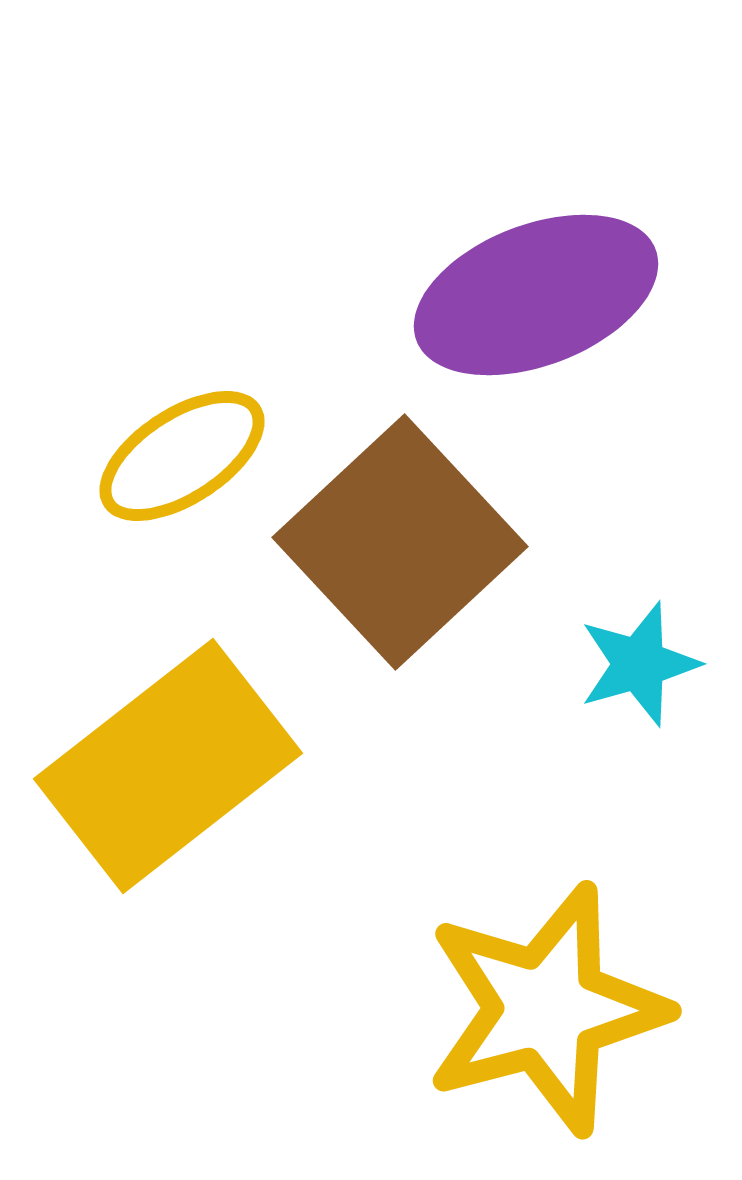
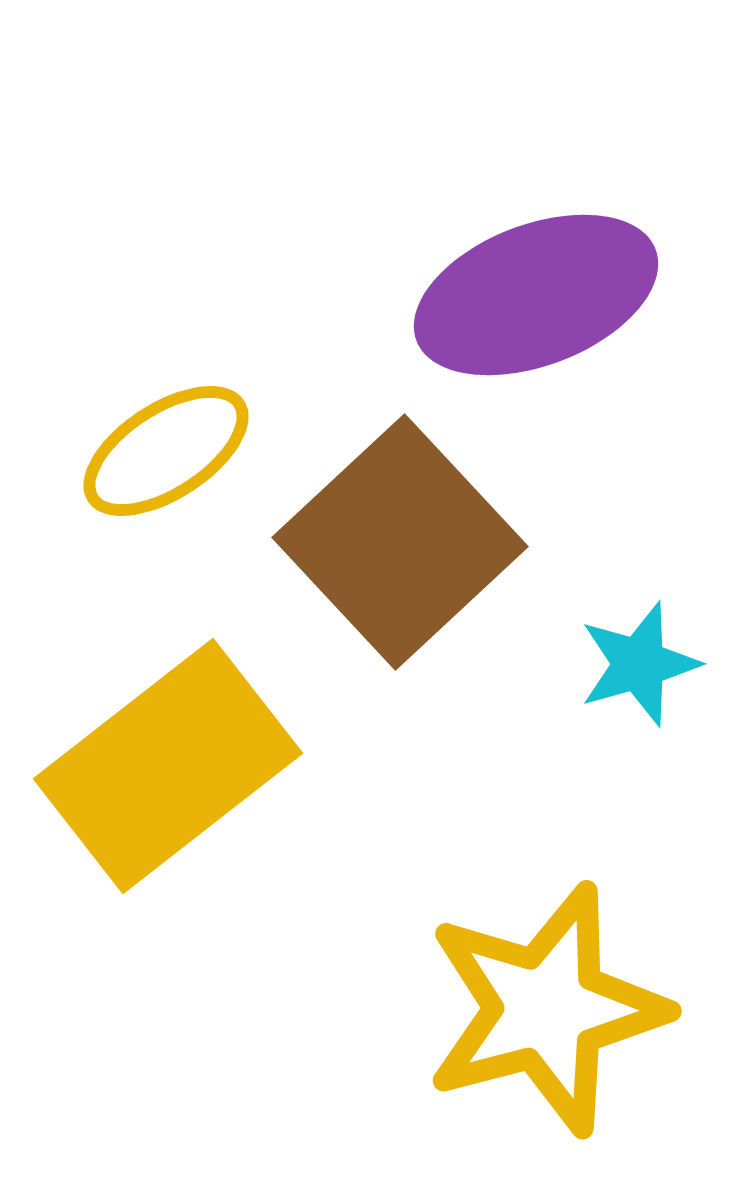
yellow ellipse: moved 16 px left, 5 px up
